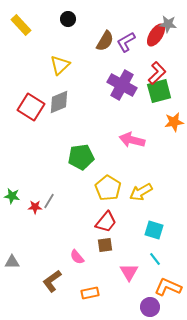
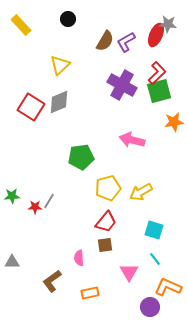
red ellipse: rotated 10 degrees counterclockwise
yellow pentagon: rotated 25 degrees clockwise
green star: rotated 14 degrees counterclockwise
pink semicircle: moved 2 px right, 1 px down; rotated 35 degrees clockwise
